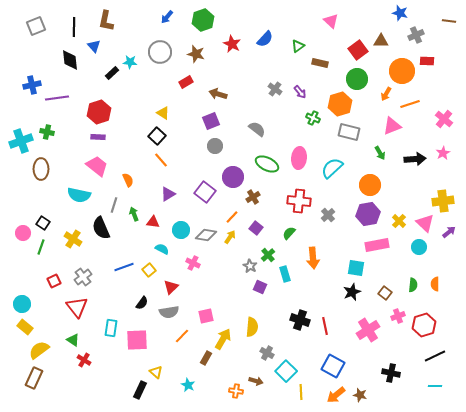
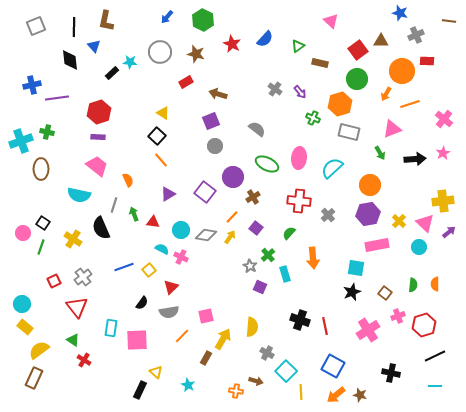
green hexagon at (203, 20): rotated 15 degrees counterclockwise
pink triangle at (392, 126): moved 3 px down
pink cross at (193, 263): moved 12 px left, 6 px up
